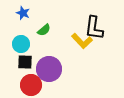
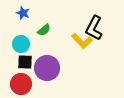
black L-shape: rotated 20 degrees clockwise
purple circle: moved 2 px left, 1 px up
red circle: moved 10 px left, 1 px up
